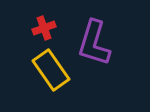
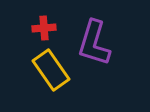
red cross: rotated 15 degrees clockwise
